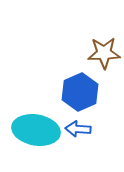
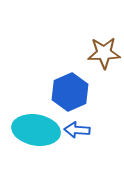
blue hexagon: moved 10 px left
blue arrow: moved 1 px left, 1 px down
